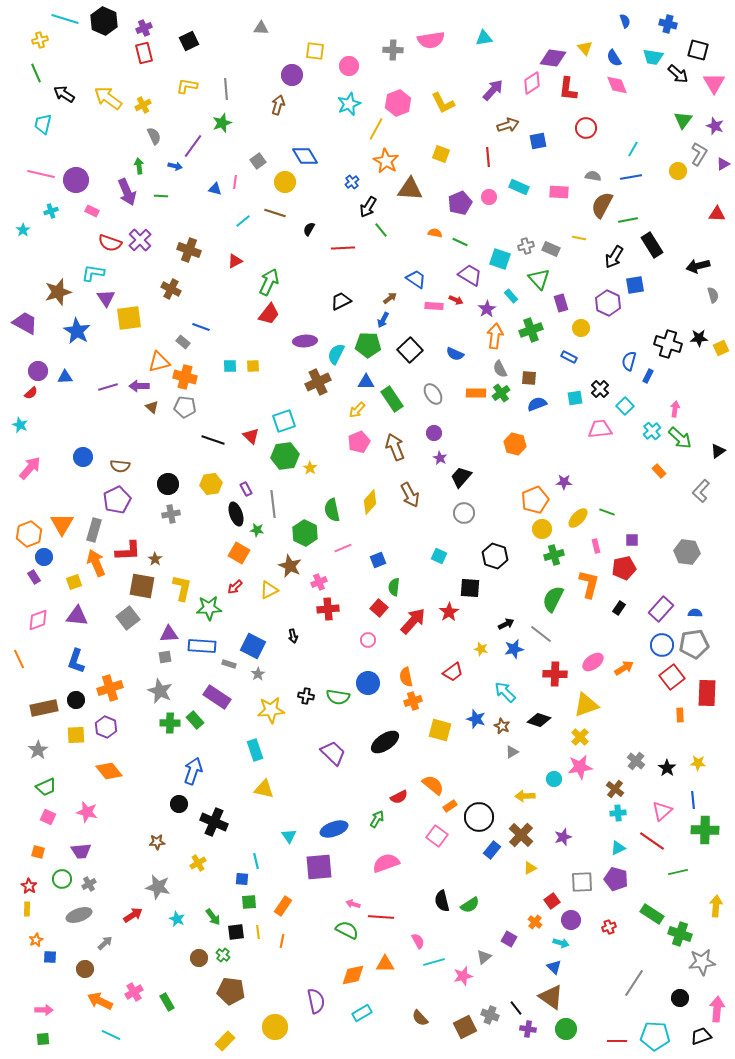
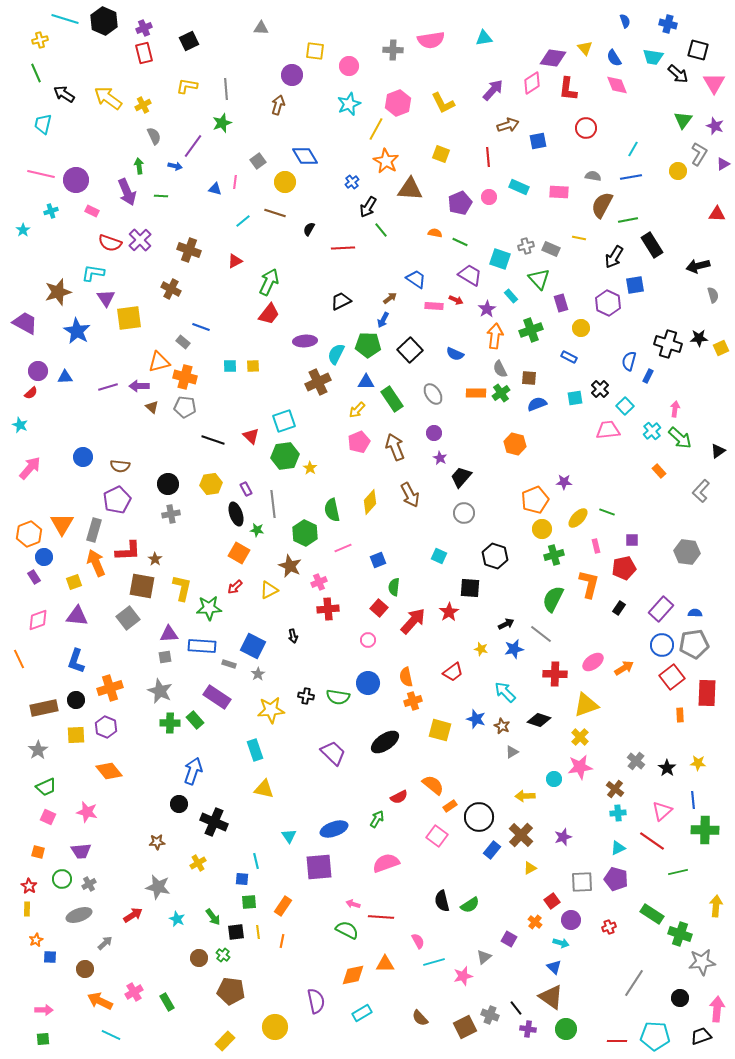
pink trapezoid at (600, 429): moved 8 px right, 1 px down
